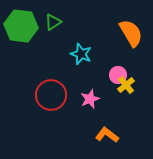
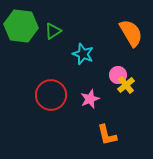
green triangle: moved 9 px down
cyan star: moved 2 px right
orange L-shape: rotated 140 degrees counterclockwise
